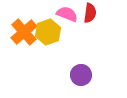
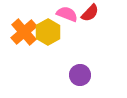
red semicircle: rotated 36 degrees clockwise
yellow hexagon: rotated 10 degrees counterclockwise
purple circle: moved 1 px left
